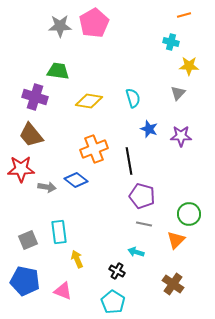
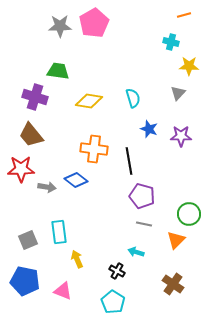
orange cross: rotated 28 degrees clockwise
